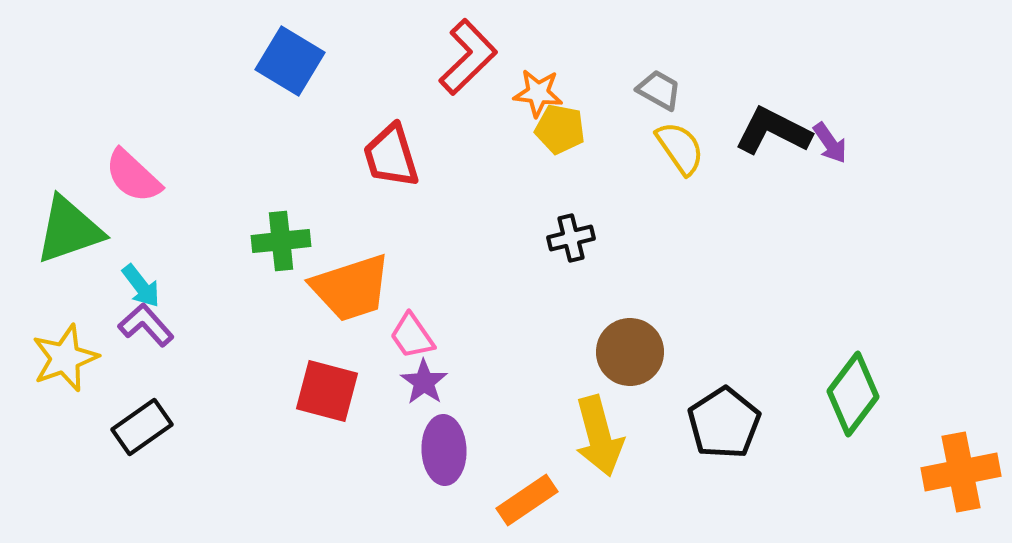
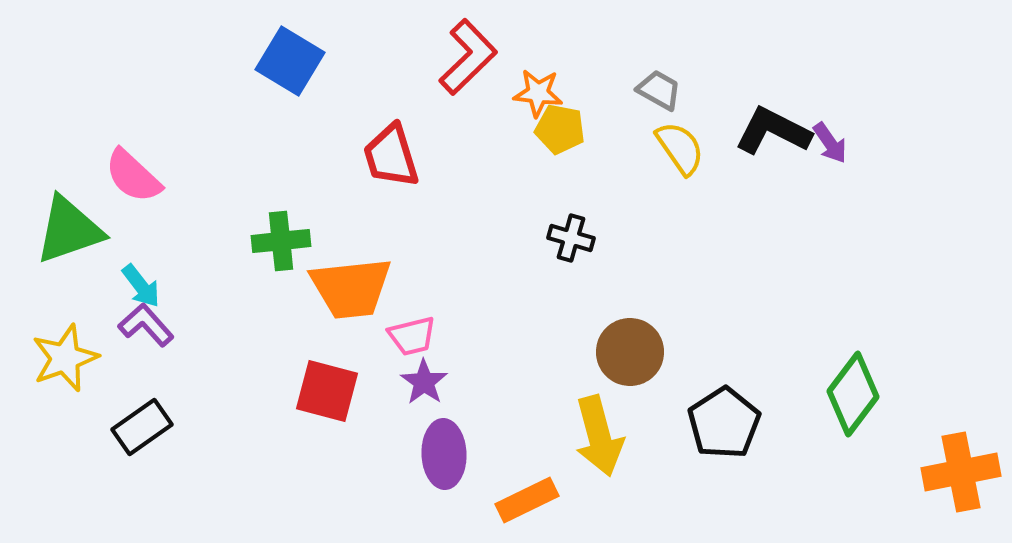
black cross: rotated 30 degrees clockwise
orange trapezoid: rotated 12 degrees clockwise
pink trapezoid: rotated 69 degrees counterclockwise
purple ellipse: moved 4 px down
orange rectangle: rotated 8 degrees clockwise
